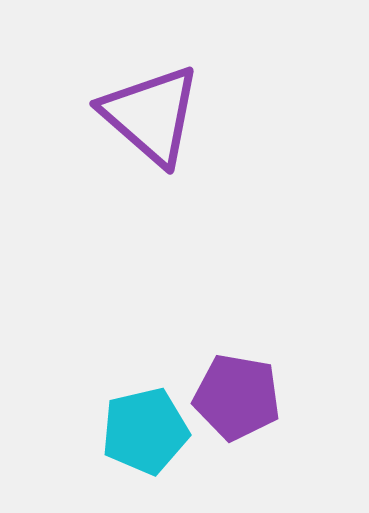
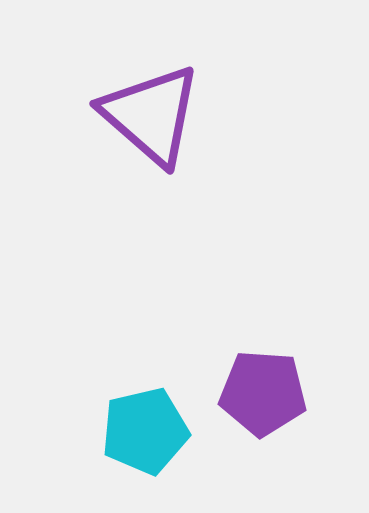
purple pentagon: moved 26 px right, 4 px up; rotated 6 degrees counterclockwise
